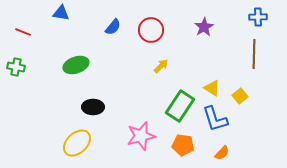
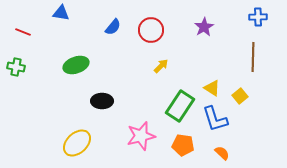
brown line: moved 1 px left, 3 px down
black ellipse: moved 9 px right, 6 px up
orange semicircle: rotated 91 degrees counterclockwise
